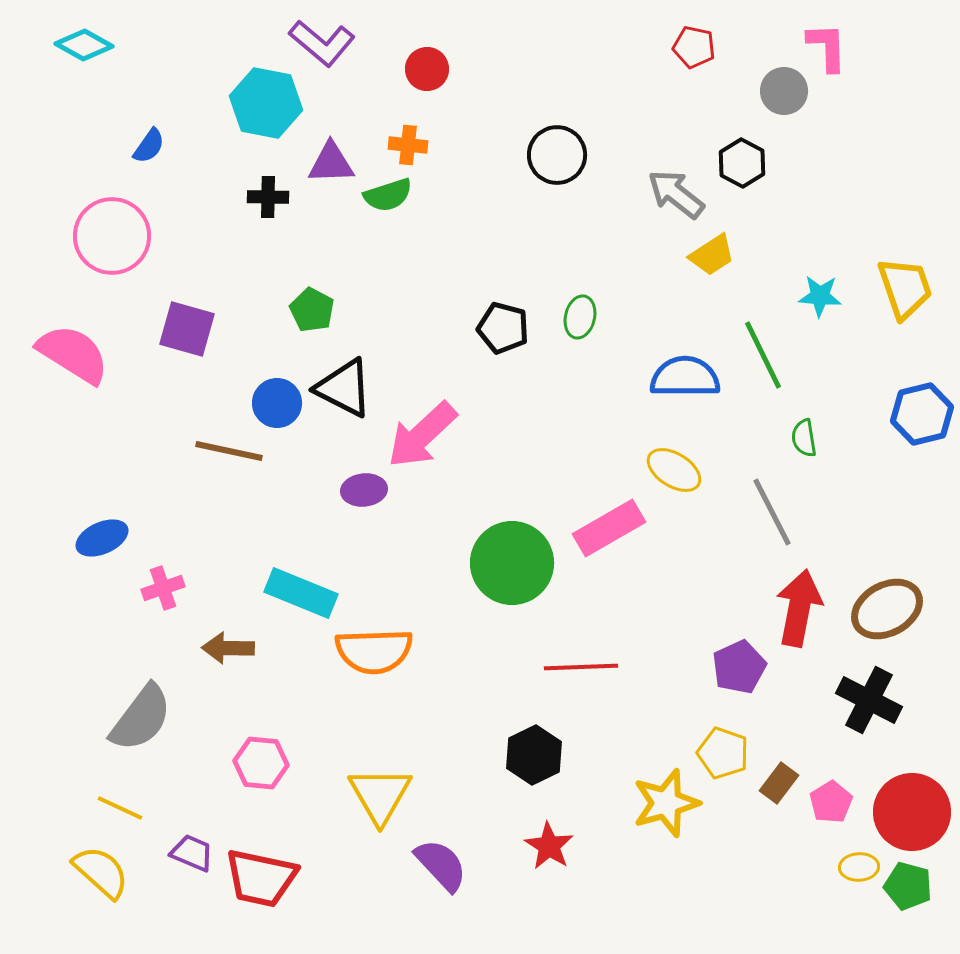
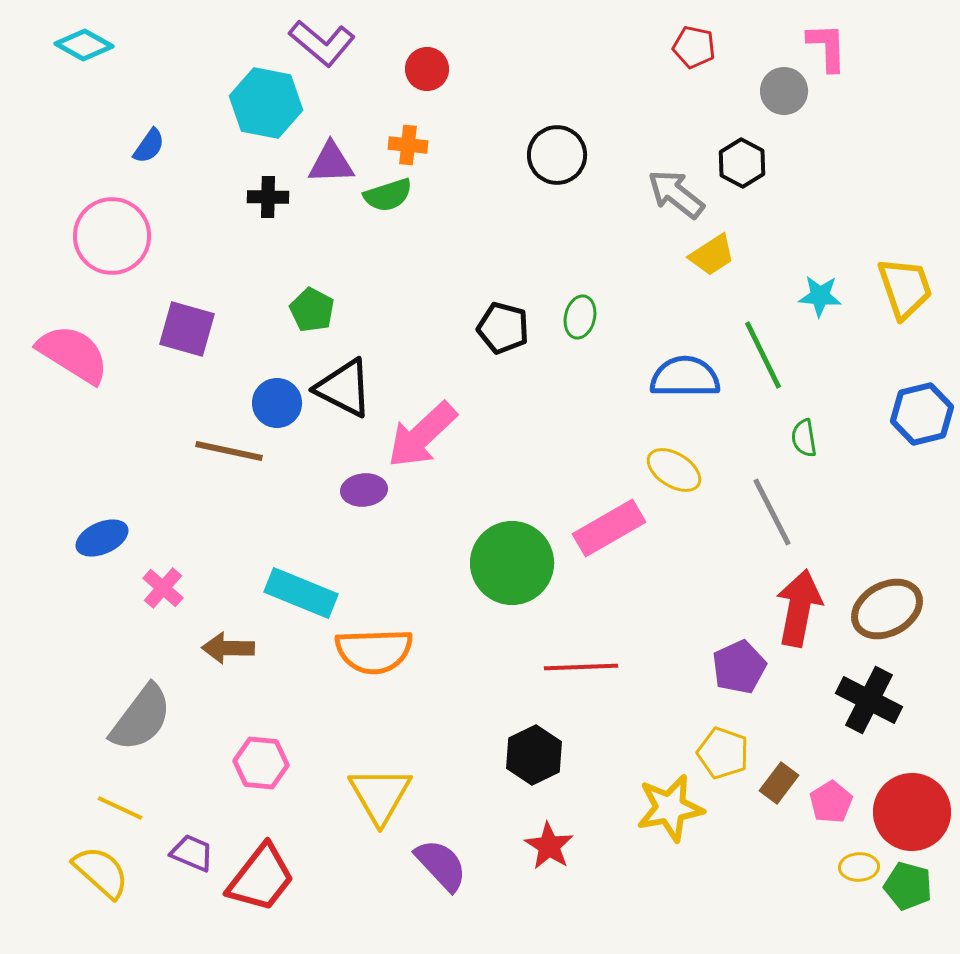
pink cross at (163, 588): rotated 30 degrees counterclockwise
yellow star at (666, 803): moved 4 px right, 5 px down; rotated 6 degrees clockwise
red trapezoid at (261, 878): rotated 64 degrees counterclockwise
